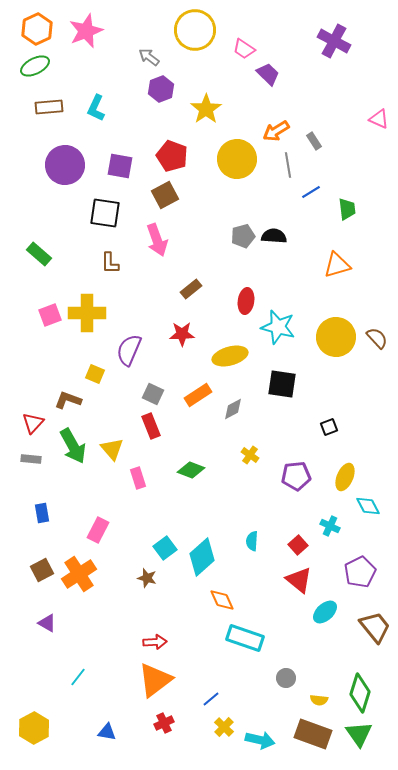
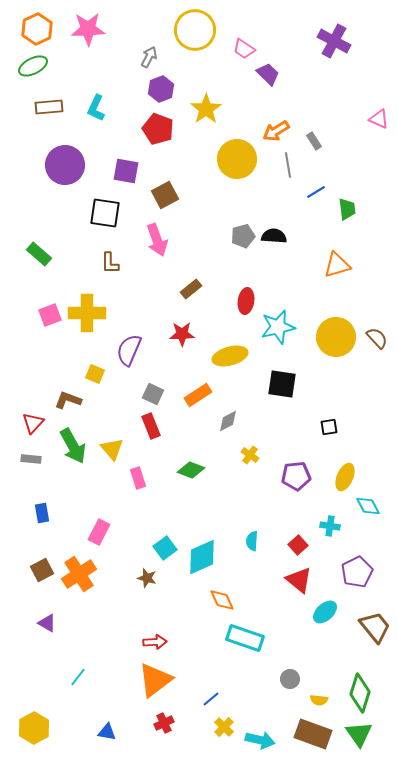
pink star at (86, 31): moved 2 px right, 2 px up; rotated 20 degrees clockwise
gray arrow at (149, 57): rotated 80 degrees clockwise
green ellipse at (35, 66): moved 2 px left
red pentagon at (172, 156): moved 14 px left, 27 px up
purple square at (120, 166): moved 6 px right, 5 px down
blue line at (311, 192): moved 5 px right
cyan star at (278, 327): rotated 28 degrees counterclockwise
gray diamond at (233, 409): moved 5 px left, 12 px down
black square at (329, 427): rotated 12 degrees clockwise
cyan cross at (330, 526): rotated 18 degrees counterclockwise
pink rectangle at (98, 530): moved 1 px right, 2 px down
cyan diamond at (202, 557): rotated 18 degrees clockwise
purple pentagon at (360, 572): moved 3 px left
gray circle at (286, 678): moved 4 px right, 1 px down
